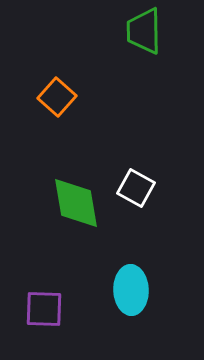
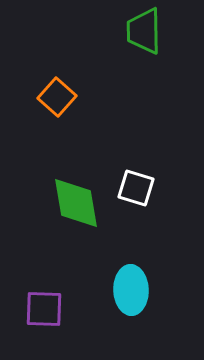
white square: rotated 12 degrees counterclockwise
